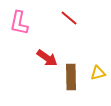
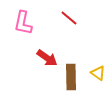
pink L-shape: moved 4 px right
yellow triangle: rotated 49 degrees clockwise
